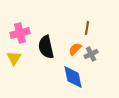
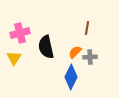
orange semicircle: moved 3 px down
gray cross: moved 1 px left, 3 px down; rotated 24 degrees clockwise
blue diamond: moved 2 px left; rotated 40 degrees clockwise
